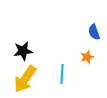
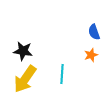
black star: rotated 18 degrees clockwise
orange star: moved 4 px right, 2 px up
